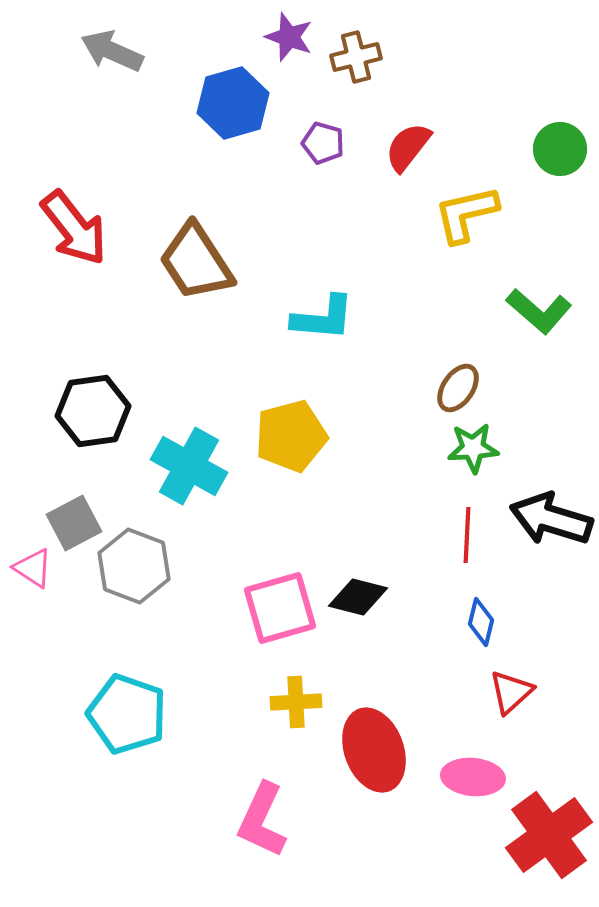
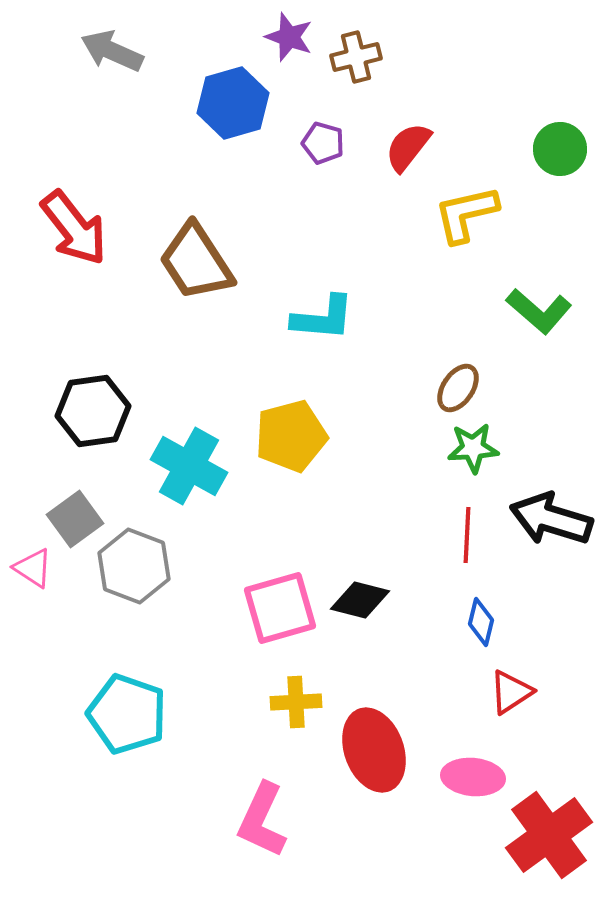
gray square: moved 1 px right, 4 px up; rotated 8 degrees counterclockwise
black diamond: moved 2 px right, 3 px down
red triangle: rotated 9 degrees clockwise
